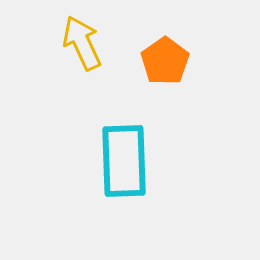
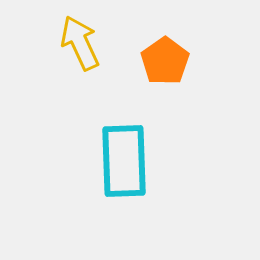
yellow arrow: moved 2 px left
